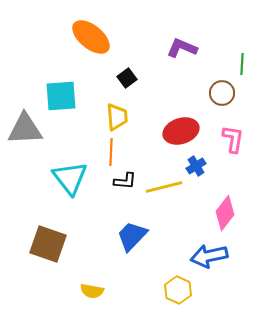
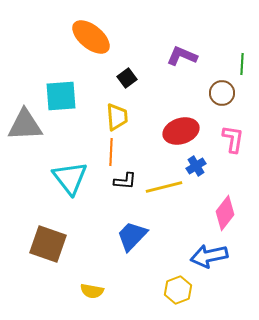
purple L-shape: moved 8 px down
gray triangle: moved 4 px up
yellow hexagon: rotated 16 degrees clockwise
